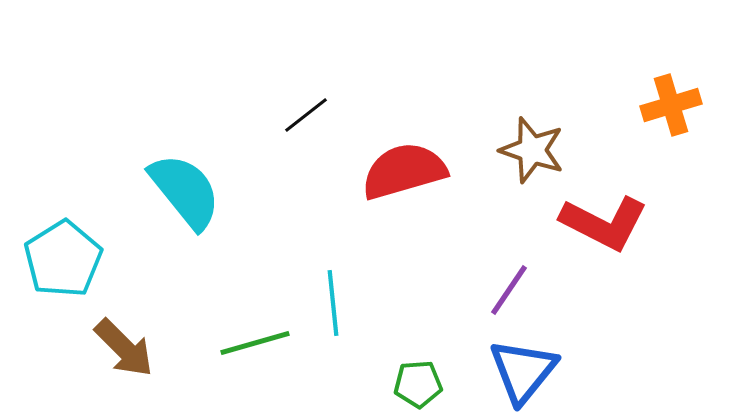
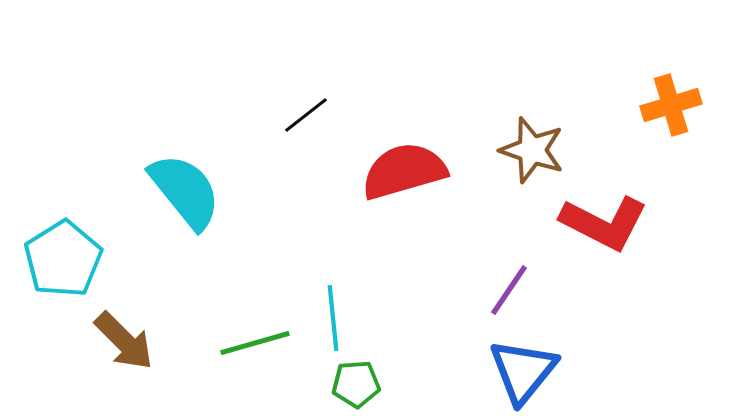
cyan line: moved 15 px down
brown arrow: moved 7 px up
green pentagon: moved 62 px left
